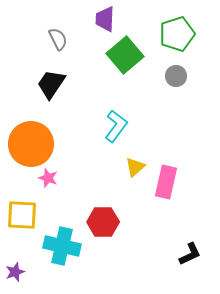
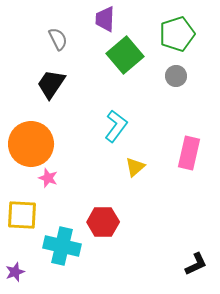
pink rectangle: moved 23 px right, 29 px up
black L-shape: moved 6 px right, 10 px down
